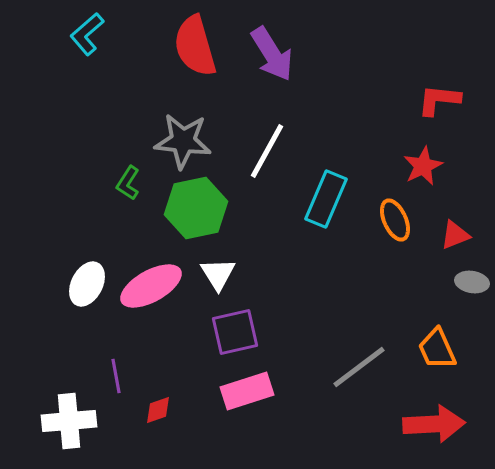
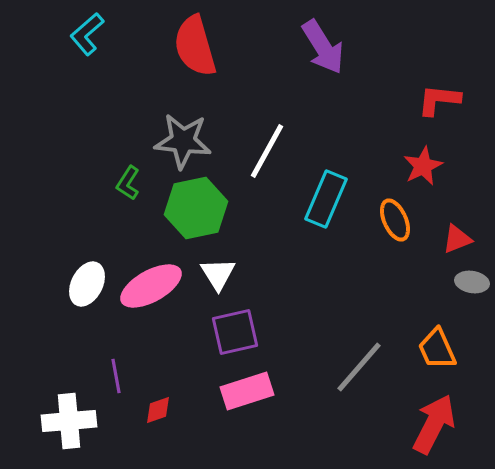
purple arrow: moved 51 px right, 7 px up
red triangle: moved 2 px right, 4 px down
gray line: rotated 12 degrees counterclockwise
red arrow: rotated 60 degrees counterclockwise
